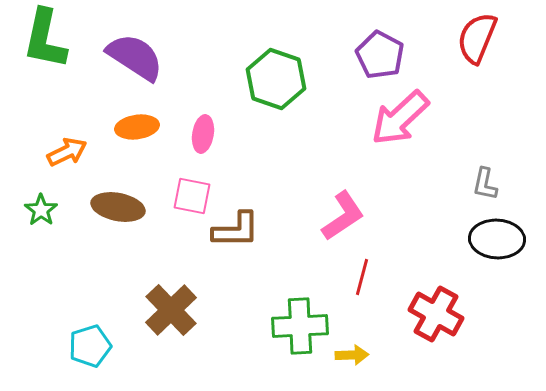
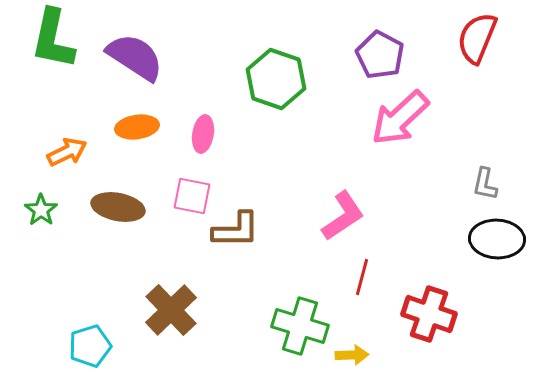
green L-shape: moved 8 px right
red cross: moved 7 px left; rotated 10 degrees counterclockwise
green cross: rotated 20 degrees clockwise
